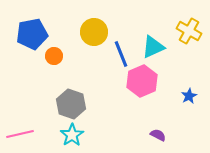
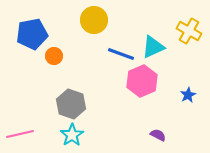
yellow circle: moved 12 px up
blue line: rotated 48 degrees counterclockwise
blue star: moved 1 px left, 1 px up
